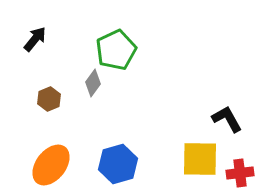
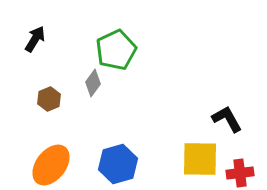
black arrow: rotated 8 degrees counterclockwise
